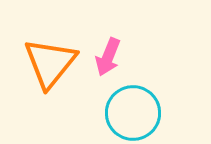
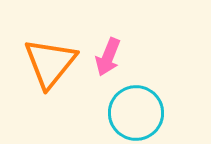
cyan circle: moved 3 px right
